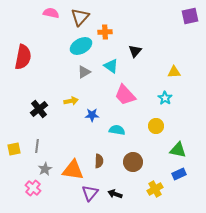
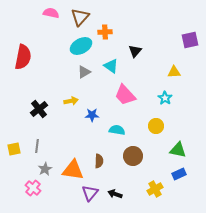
purple square: moved 24 px down
brown circle: moved 6 px up
